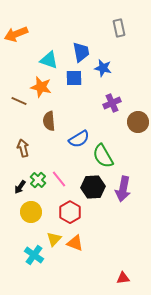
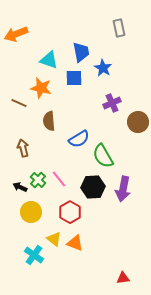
blue star: rotated 18 degrees clockwise
orange star: moved 1 px down
brown line: moved 2 px down
black arrow: rotated 80 degrees clockwise
yellow triangle: rotated 35 degrees counterclockwise
